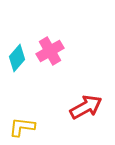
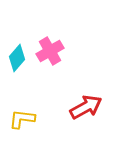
yellow L-shape: moved 8 px up
